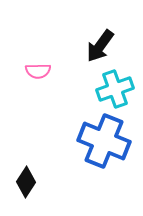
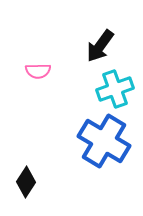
blue cross: rotated 9 degrees clockwise
